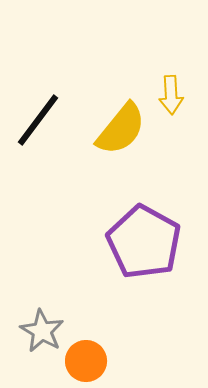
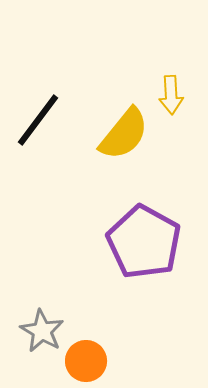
yellow semicircle: moved 3 px right, 5 px down
